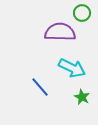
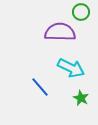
green circle: moved 1 px left, 1 px up
cyan arrow: moved 1 px left
green star: moved 1 px left, 1 px down
